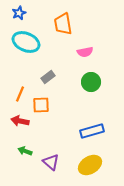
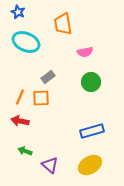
blue star: moved 1 px left, 1 px up; rotated 24 degrees counterclockwise
orange line: moved 3 px down
orange square: moved 7 px up
purple triangle: moved 1 px left, 3 px down
